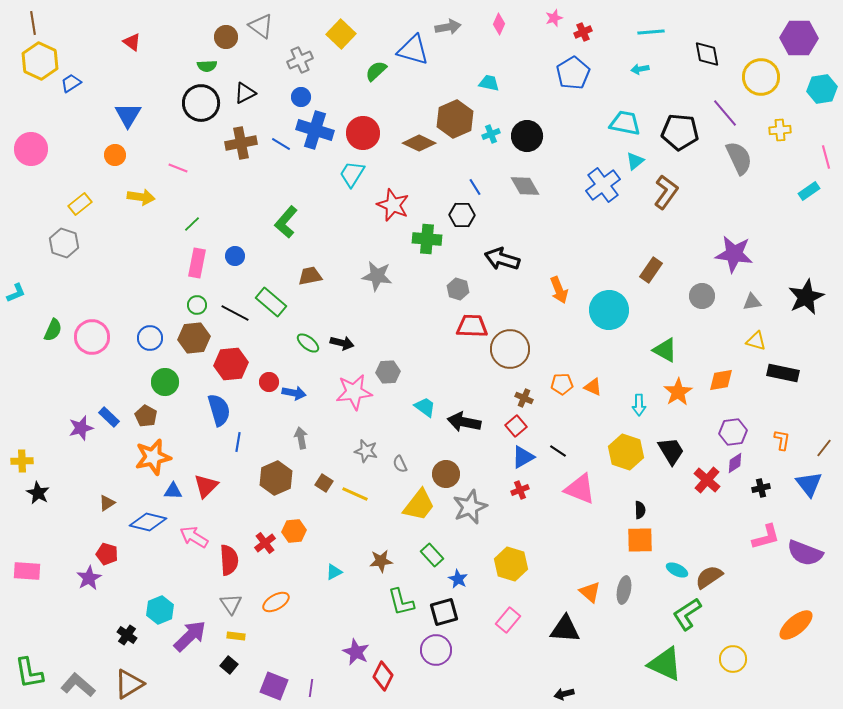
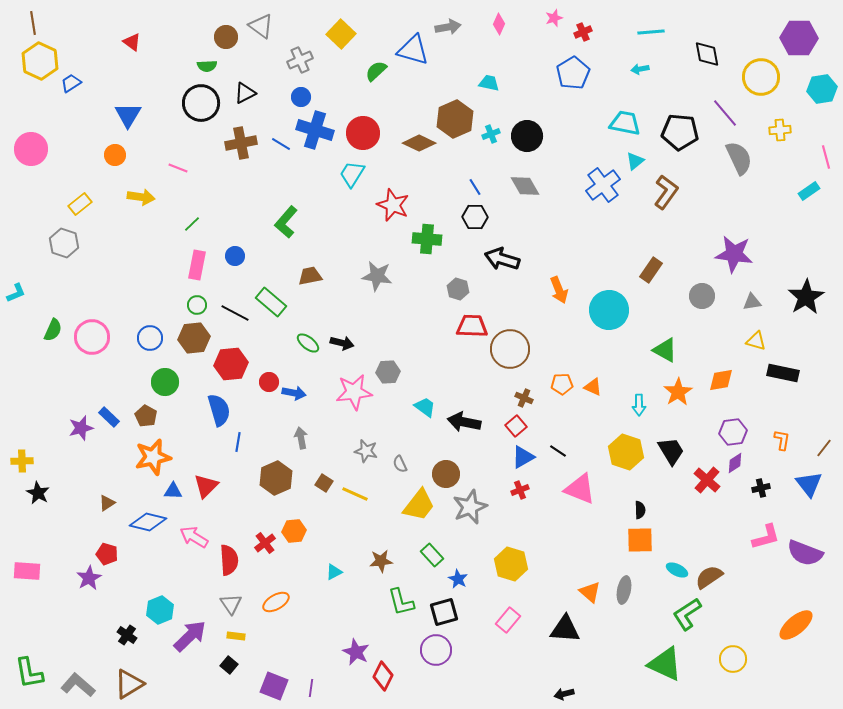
black hexagon at (462, 215): moved 13 px right, 2 px down
pink rectangle at (197, 263): moved 2 px down
black star at (806, 297): rotated 6 degrees counterclockwise
